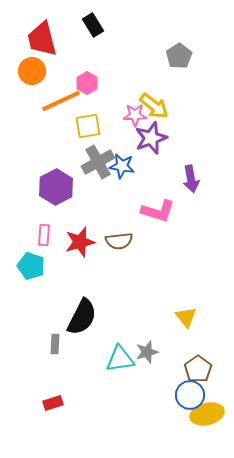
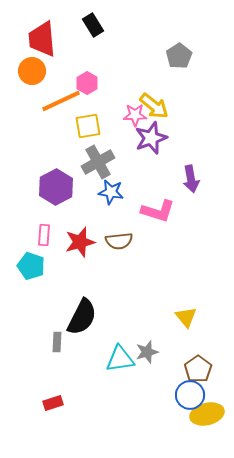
red trapezoid: rotated 9 degrees clockwise
blue star: moved 11 px left, 26 px down
gray rectangle: moved 2 px right, 2 px up
